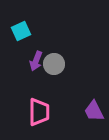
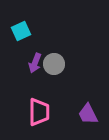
purple arrow: moved 1 px left, 2 px down
purple trapezoid: moved 6 px left, 3 px down
